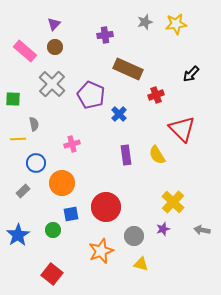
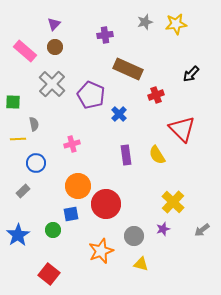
green square: moved 3 px down
orange circle: moved 16 px right, 3 px down
red circle: moved 3 px up
gray arrow: rotated 49 degrees counterclockwise
red square: moved 3 px left
